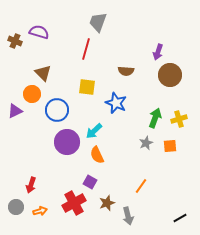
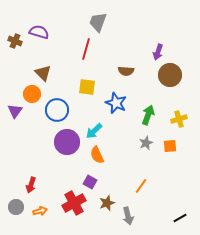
purple triangle: rotated 28 degrees counterclockwise
green arrow: moved 7 px left, 3 px up
